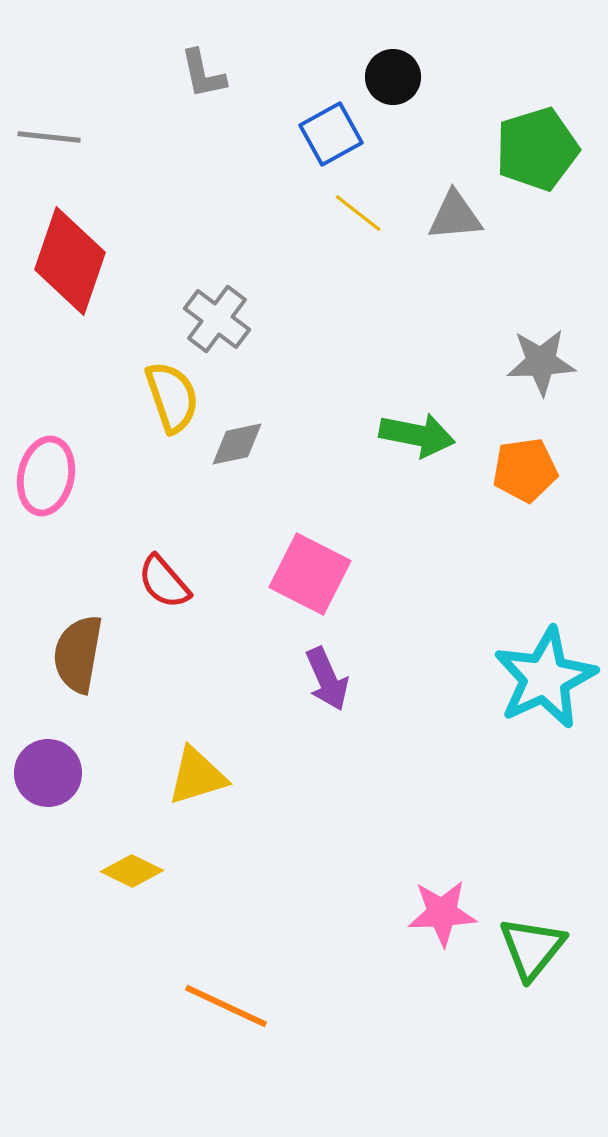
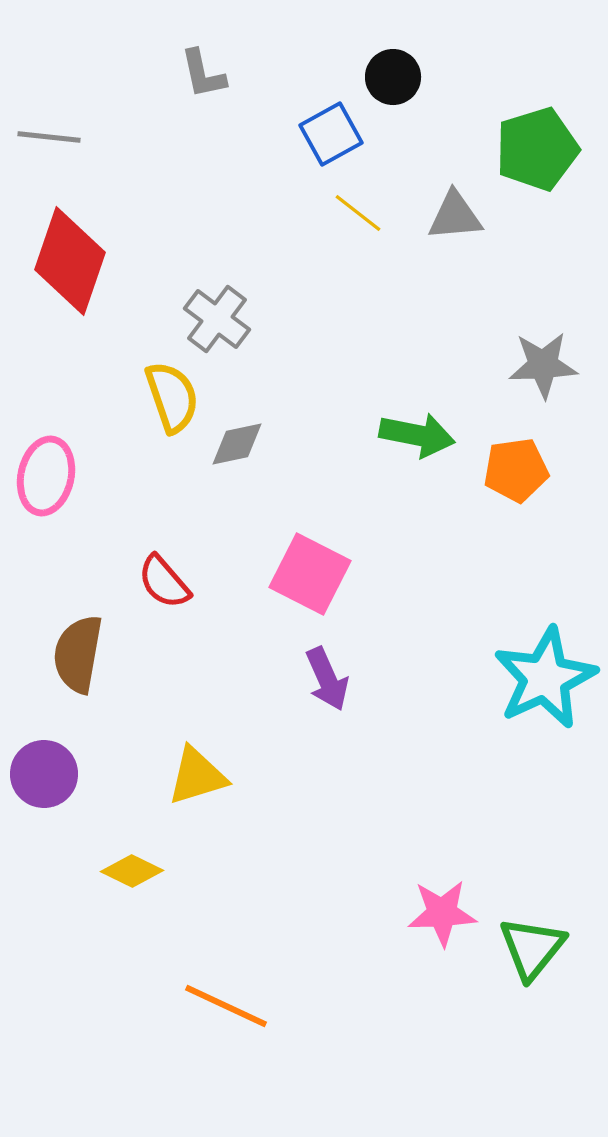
gray star: moved 2 px right, 3 px down
orange pentagon: moved 9 px left
purple circle: moved 4 px left, 1 px down
